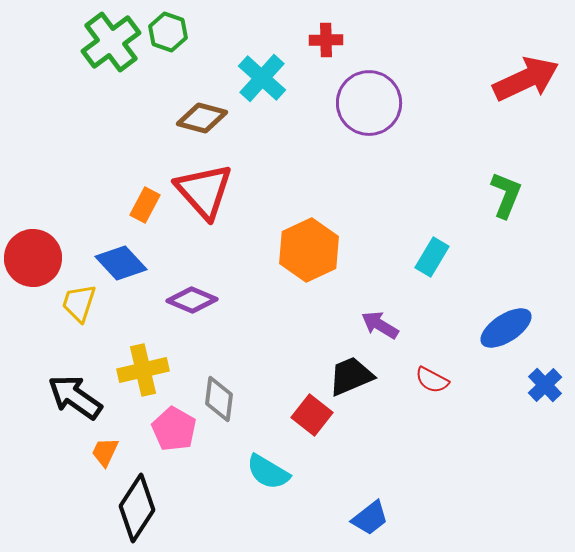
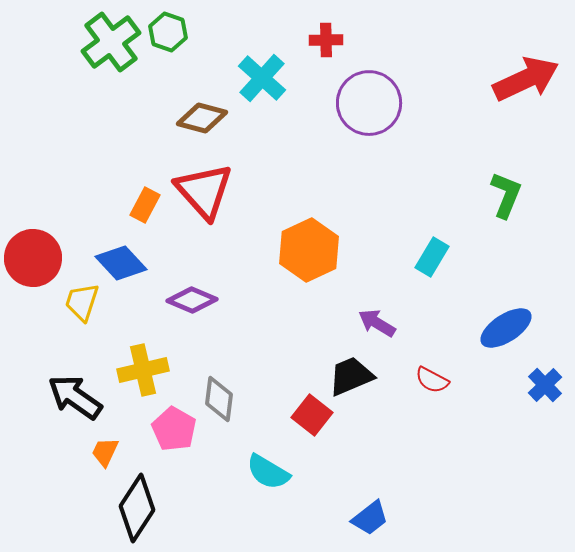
yellow trapezoid: moved 3 px right, 1 px up
purple arrow: moved 3 px left, 2 px up
